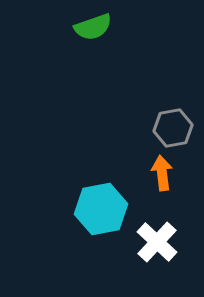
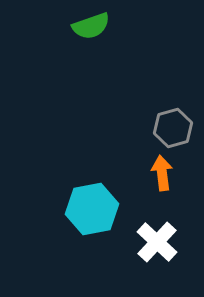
green semicircle: moved 2 px left, 1 px up
gray hexagon: rotated 6 degrees counterclockwise
cyan hexagon: moved 9 px left
